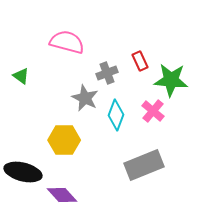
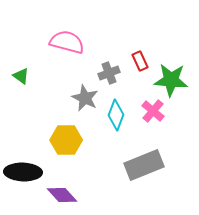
gray cross: moved 2 px right
yellow hexagon: moved 2 px right
black ellipse: rotated 12 degrees counterclockwise
